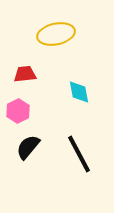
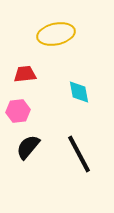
pink hexagon: rotated 20 degrees clockwise
